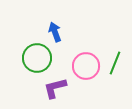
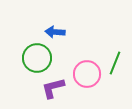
blue arrow: rotated 66 degrees counterclockwise
pink circle: moved 1 px right, 8 px down
purple L-shape: moved 2 px left
